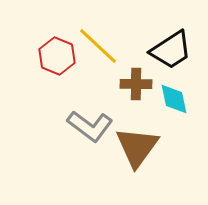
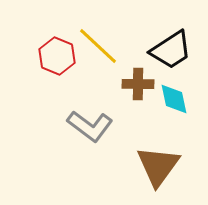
brown cross: moved 2 px right
brown triangle: moved 21 px right, 19 px down
